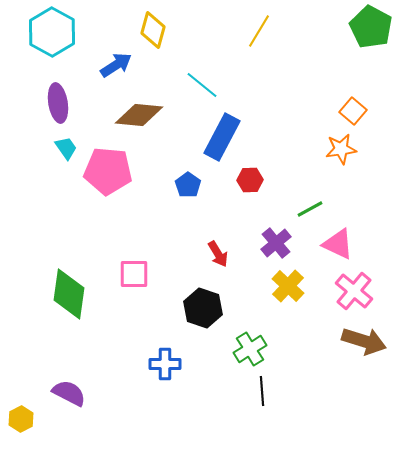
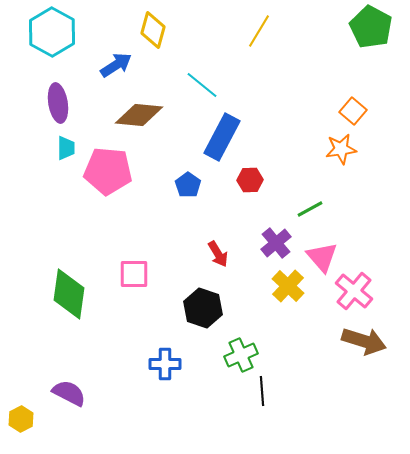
cyan trapezoid: rotated 35 degrees clockwise
pink triangle: moved 16 px left, 13 px down; rotated 24 degrees clockwise
green cross: moved 9 px left, 6 px down; rotated 8 degrees clockwise
